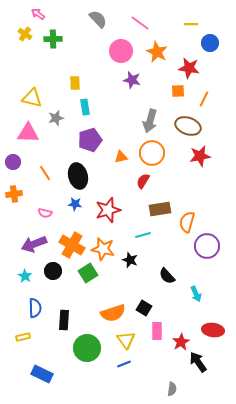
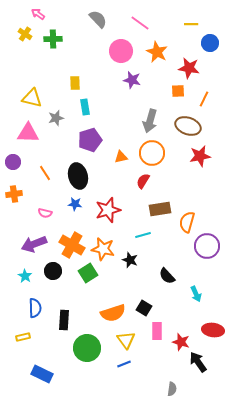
red star at (181, 342): rotated 24 degrees counterclockwise
